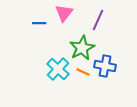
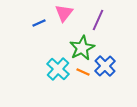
blue line: rotated 24 degrees counterclockwise
blue cross: rotated 35 degrees clockwise
